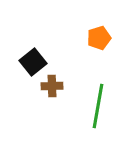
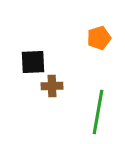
black square: rotated 36 degrees clockwise
green line: moved 6 px down
